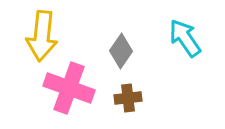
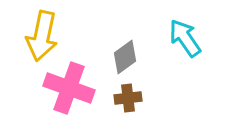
yellow arrow: rotated 6 degrees clockwise
gray diamond: moved 4 px right, 6 px down; rotated 20 degrees clockwise
